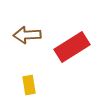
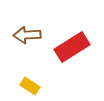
yellow rectangle: moved 1 px right, 1 px down; rotated 48 degrees counterclockwise
